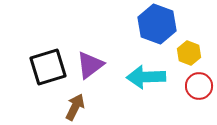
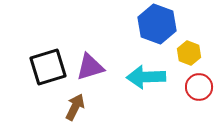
purple triangle: moved 2 px down; rotated 20 degrees clockwise
red circle: moved 1 px down
